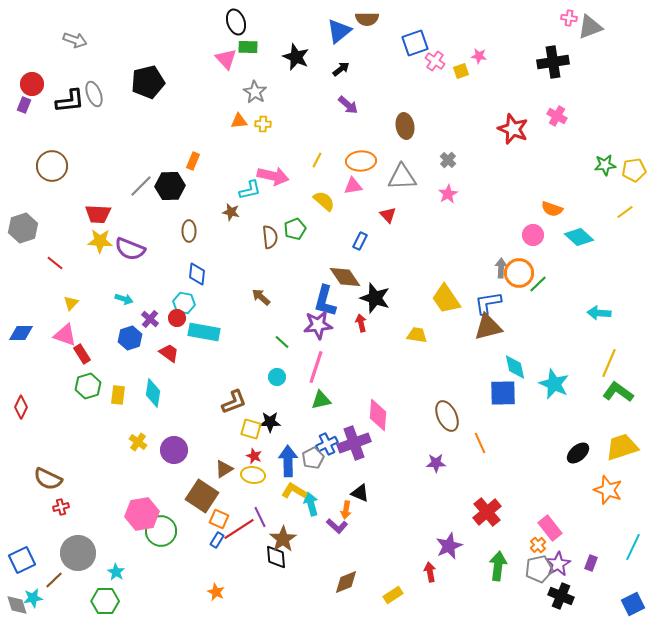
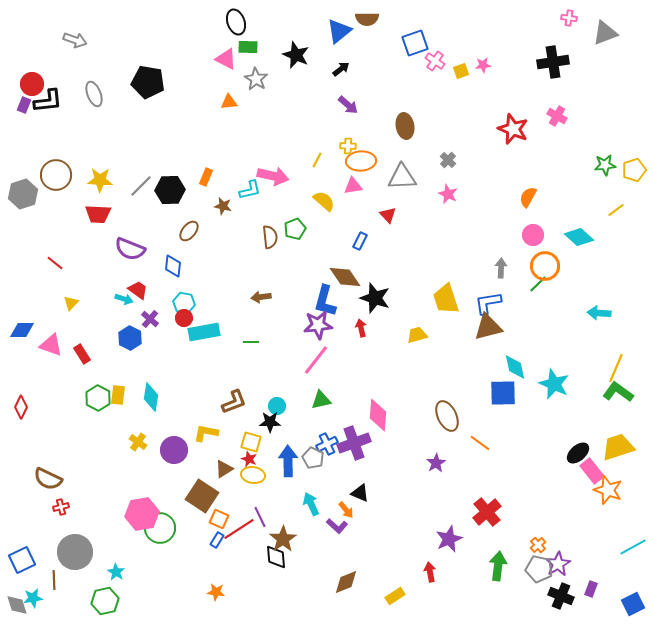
gray triangle at (590, 27): moved 15 px right, 6 px down
pink star at (479, 56): moved 4 px right, 9 px down; rotated 14 degrees counterclockwise
black star at (296, 57): moved 2 px up
pink triangle at (226, 59): rotated 20 degrees counterclockwise
black pentagon at (148, 82): rotated 24 degrees clockwise
gray star at (255, 92): moved 1 px right, 13 px up
black L-shape at (70, 101): moved 22 px left
orange triangle at (239, 121): moved 10 px left, 19 px up
yellow cross at (263, 124): moved 85 px right, 22 px down
orange rectangle at (193, 161): moved 13 px right, 16 px down
brown circle at (52, 166): moved 4 px right, 9 px down
yellow pentagon at (634, 170): rotated 10 degrees counterclockwise
black hexagon at (170, 186): moved 4 px down
pink star at (448, 194): rotated 18 degrees counterclockwise
orange semicircle at (552, 209): moved 24 px left, 12 px up; rotated 100 degrees clockwise
brown star at (231, 212): moved 8 px left, 6 px up
yellow line at (625, 212): moved 9 px left, 2 px up
gray hexagon at (23, 228): moved 34 px up
brown ellipse at (189, 231): rotated 40 degrees clockwise
yellow star at (100, 241): moved 61 px up
orange circle at (519, 273): moved 26 px right, 7 px up
blue diamond at (197, 274): moved 24 px left, 8 px up
brown arrow at (261, 297): rotated 48 degrees counterclockwise
yellow trapezoid at (446, 299): rotated 16 degrees clockwise
red circle at (177, 318): moved 7 px right
red arrow at (361, 323): moved 5 px down
cyan rectangle at (204, 332): rotated 20 degrees counterclockwise
blue diamond at (21, 333): moved 1 px right, 3 px up
pink triangle at (65, 335): moved 14 px left, 10 px down
yellow trapezoid at (417, 335): rotated 25 degrees counterclockwise
blue hexagon at (130, 338): rotated 15 degrees counterclockwise
green line at (282, 342): moved 31 px left; rotated 42 degrees counterclockwise
red trapezoid at (169, 353): moved 31 px left, 63 px up
yellow line at (609, 363): moved 7 px right, 5 px down
pink line at (316, 367): moved 7 px up; rotated 20 degrees clockwise
cyan circle at (277, 377): moved 29 px down
green hexagon at (88, 386): moved 10 px right, 12 px down; rotated 15 degrees counterclockwise
cyan diamond at (153, 393): moved 2 px left, 4 px down
yellow square at (251, 429): moved 13 px down
orange line at (480, 443): rotated 30 degrees counterclockwise
yellow trapezoid at (622, 447): moved 4 px left
red star at (254, 456): moved 5 px left, 3 px down
gray pentagon at (313, 458): rotated 20 degrees counterclockwise
purple star at (436, 463): rotated 30 degrees counterclockwise
yellow L-shape at (294, 491): moved 88 px left, 58 px up; rotated 20 degrees counterclockwise
cyan arrow at (311, 504): rotated 10 degrees counterclockwise
orange arrow at (346, 510): rotated 48 degrees counterclockwise
pink rectangle at (550, 528): moved 42 px right, 57 px up
green circle at (161, 531): moved 1 px left, 3 px up
purple star at (449, 546): moved 7 px up
cyan line at (633, 547): rotated 36 degrees clockwise
gray circle at (78, 553): moved 3 px left, 1 px up
purple rectangle at (591, 563): moved 26 px down
gray pentagon at (539, 569): rotated 24 degrees clockwise
brown line at (54, 580): rotated 48 degrees counterclockwise
orange star at (216, 592): rotated 18 degrees counterclockwise
yellow rectangle at (393, 595): moved 2 px right, 1 px down
green hexagon at (105, 601): rotated 12 degrees counterclockwise
